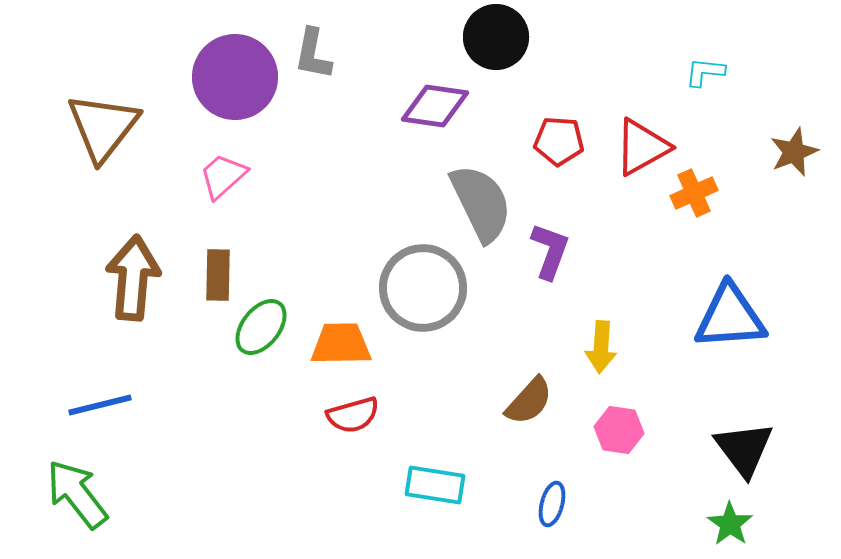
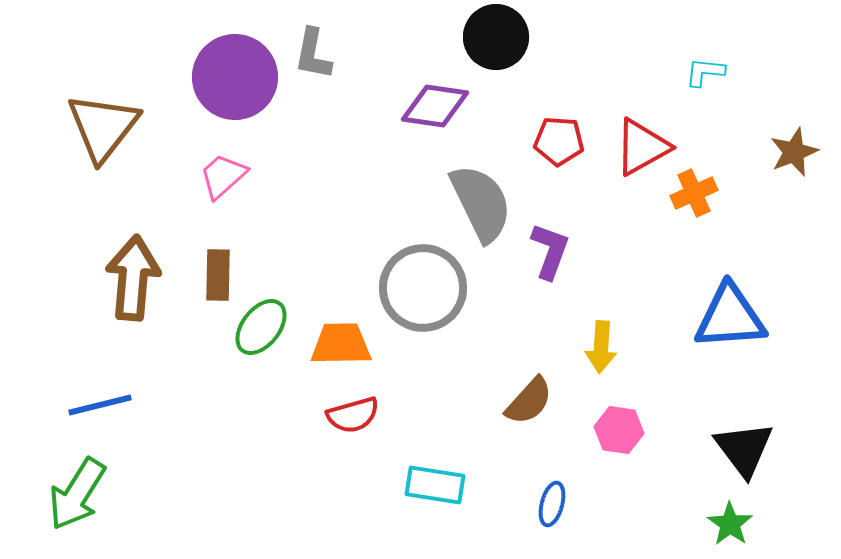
green arrow: rotated 110 degrees counterclockwise
